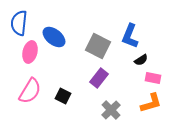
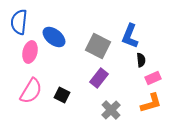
blue semicircle: moved 1 px up
black semicircle: rotated 64 degrees counterclockwise
pink rectangle: rotated 35 degrees counterclockwise
pink semicircle: moved 1 px right
black square: moved 1 px left, 1 px up
